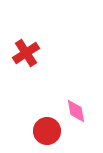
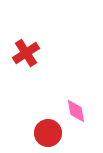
red circle: moved 1 px right, 2 px down
